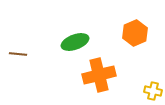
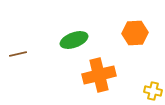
orange hexagon: rotated 20 degrees clockwise
green ellipse: moved 1 px left, 2 px up
brown line: rotated 18 degrees counterclockwise
